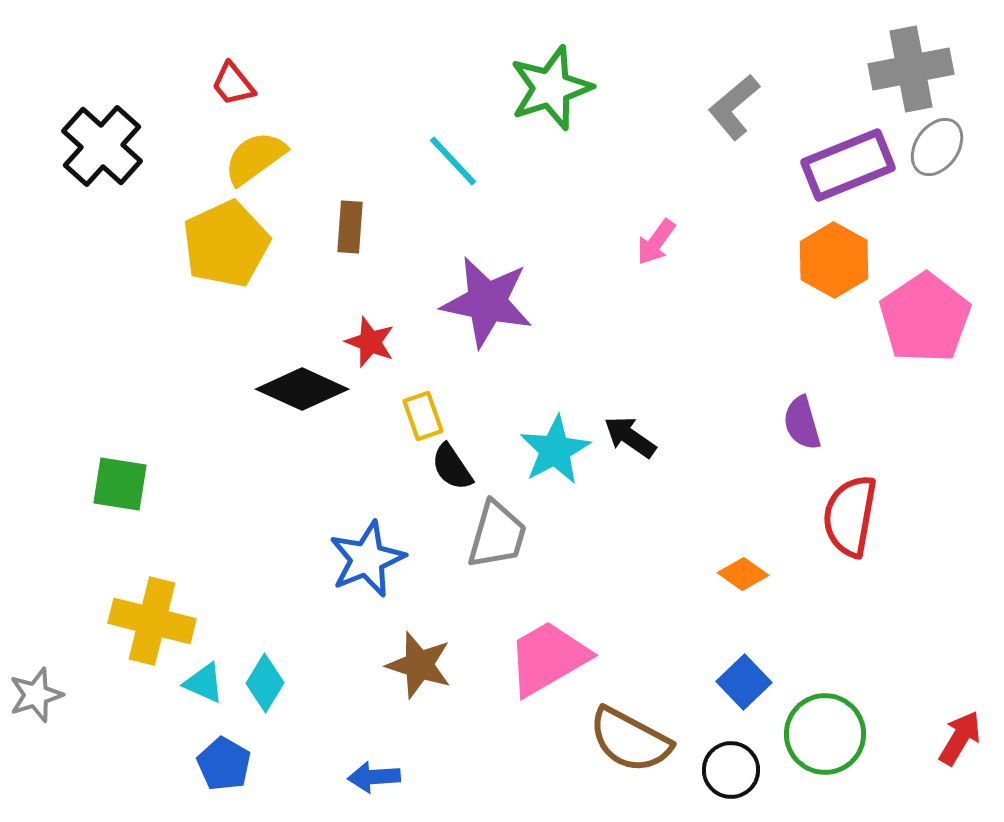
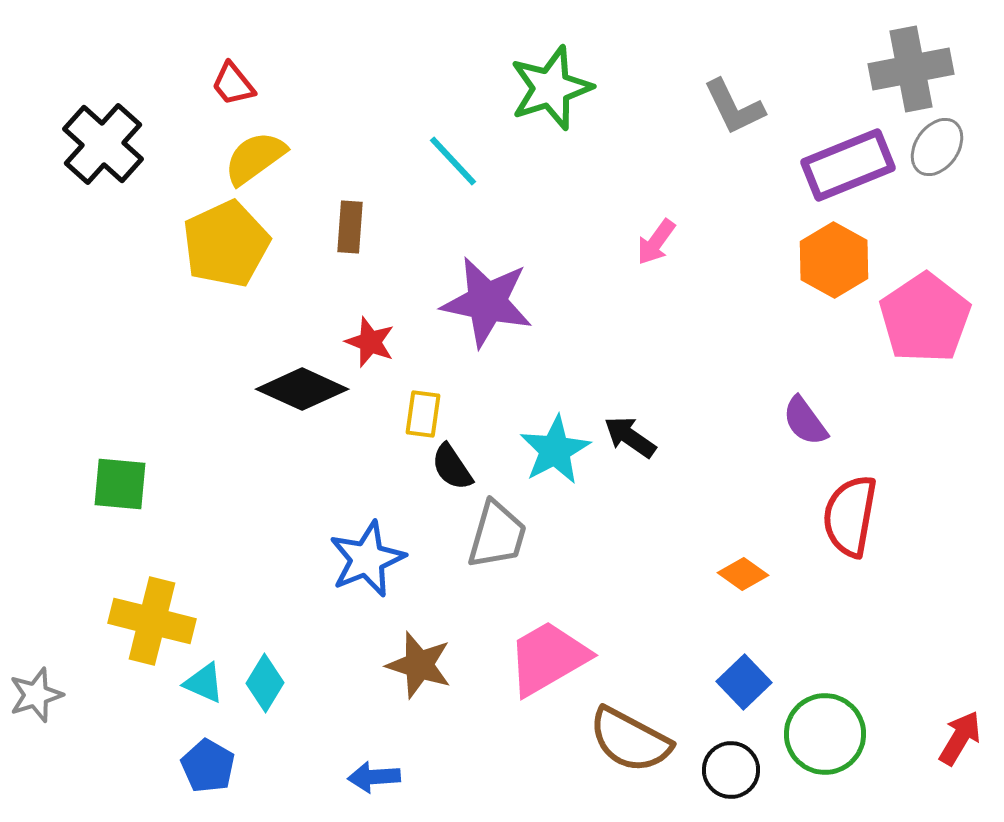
gray L-shape: rotated 76 degrees counterclockwise
black cross: moved 1 px right, 2 px up
yellow rectangle: moved 2 px up; rotated 27 degrees clockwise
purple semicircle: moved 3 px right, 2 px up; rotated 20 degrees counterclockwise
green square: rotated 4 degrees counterclockwise
blue pentagon: moved 16 px left, 2 px down
